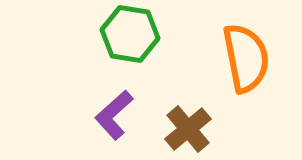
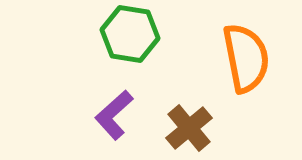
brown cross: moved 1 px right, 1 px up
